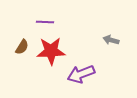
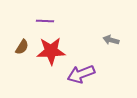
purple line: moved 1 px up
